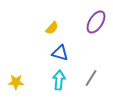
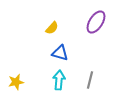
gray line: moved 1 px left, 2 px down; rotated 18 degrees counterclockwise
yellow star: rotated 14 degrees counterclockwise
